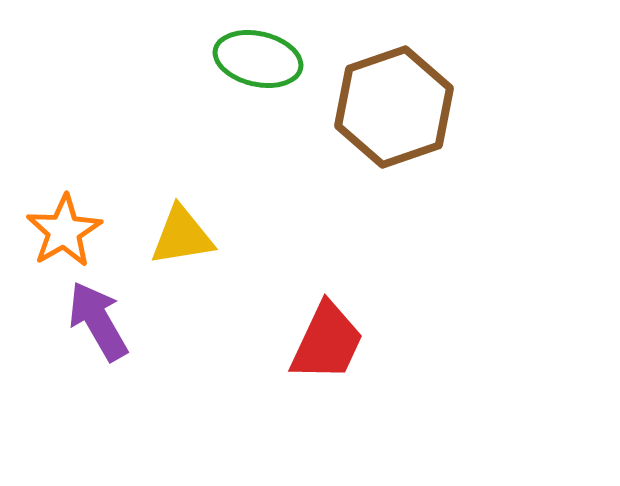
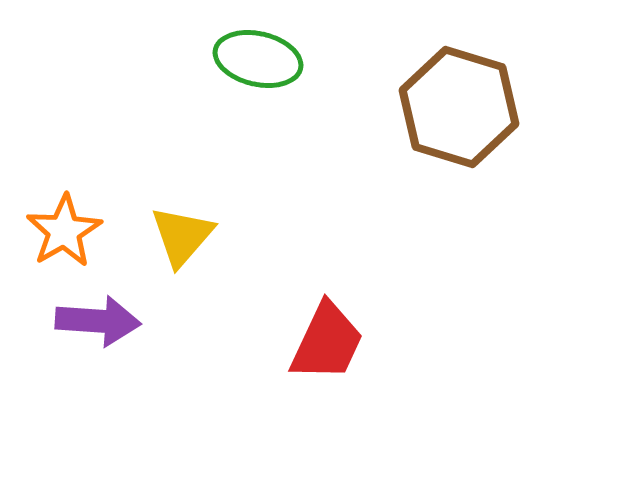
brown hexagon: moved 65 px right; rotated 24 degrees counterclockwise
yellow triangle: rotated 40 degrees counterclockwise
purple arrow: rotated 124 degrees clockwise
